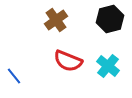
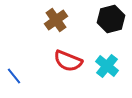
black hexagon: moved 1 px right
cyan cross: moved 1 px left
